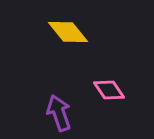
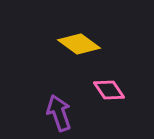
yellow diamond: moved 11 px right, 12 px down; rotated 15 degrees counterclockwise
